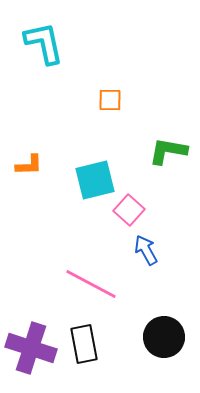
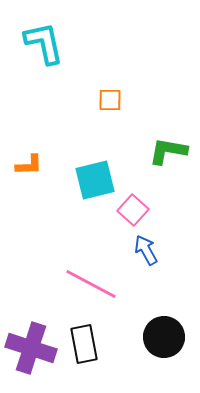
pink square: moved 4 px right
